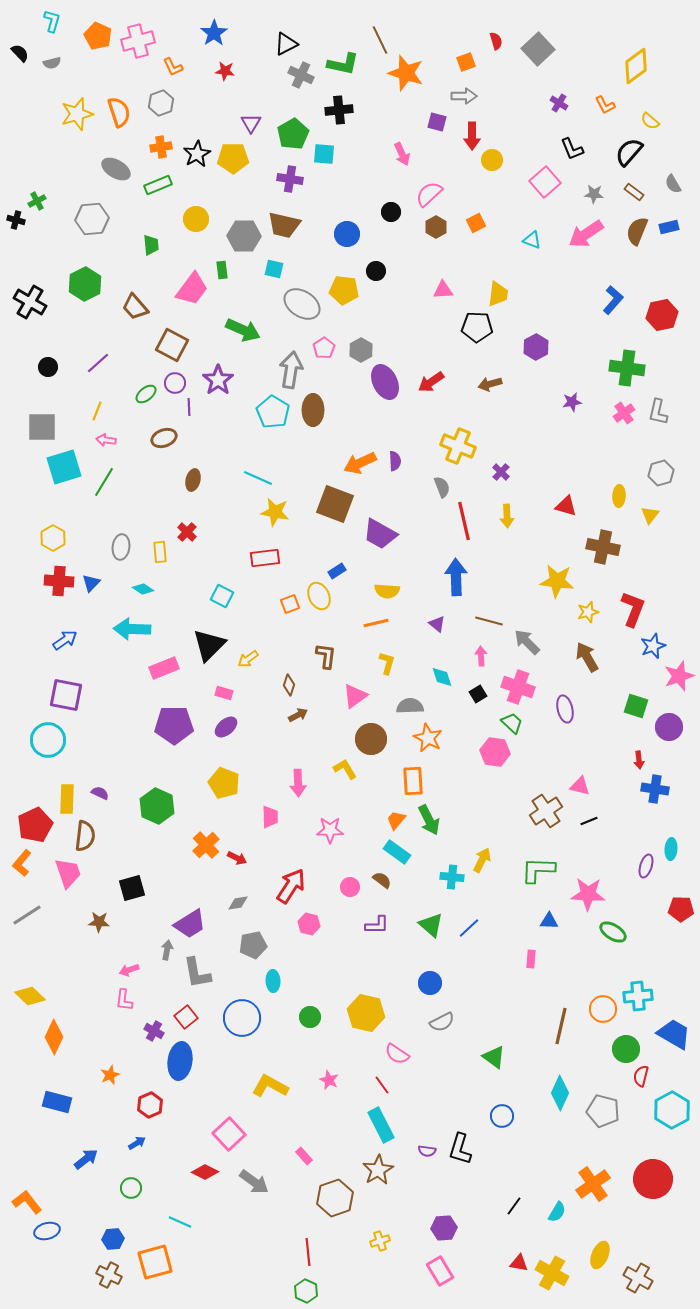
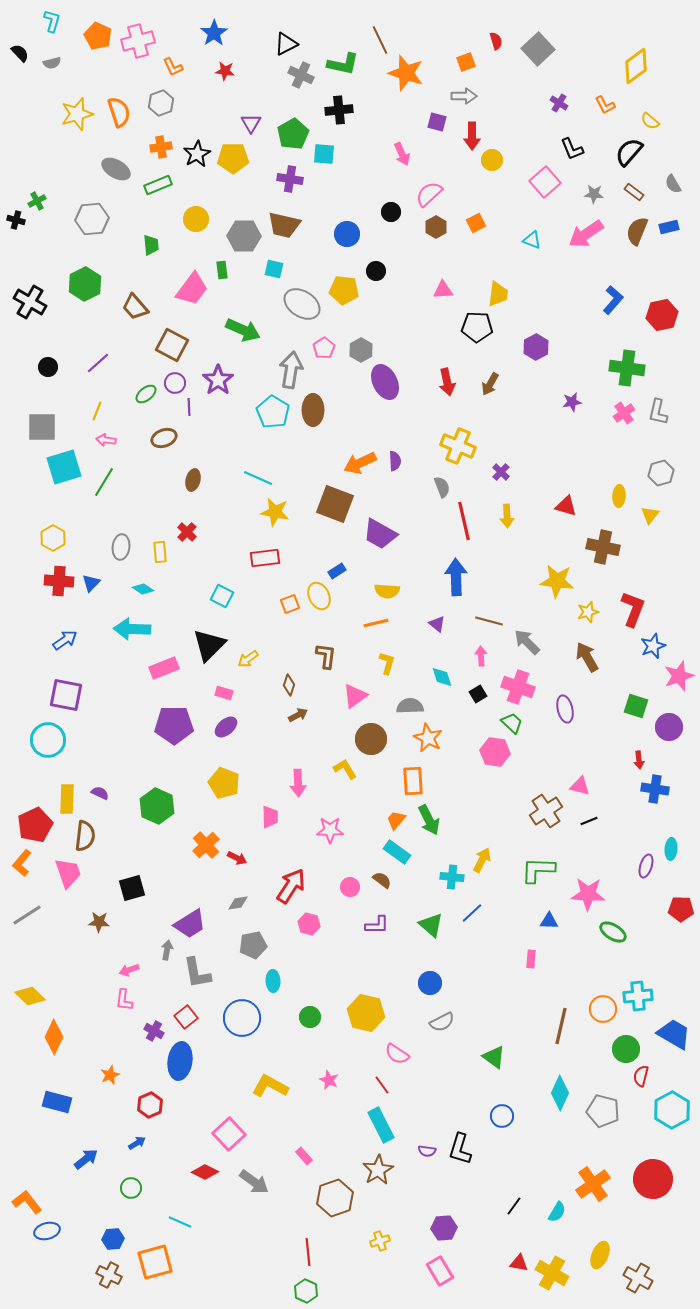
red arrow at (431, 382): moved 16 px right; rotated 68 degrees counterclockwise
brown arrow at (490, 384): rotated 45 degrees counterclockwise
blue line at (469, 928): moved 3 px right, 15 px up
